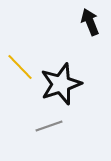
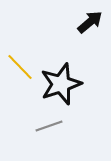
black arrow: rotated 72 degrees clockwise
